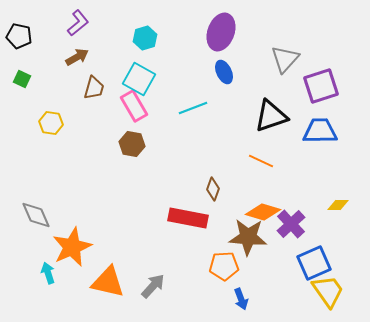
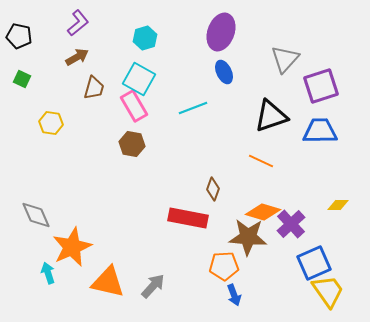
blue arrow: moved 7 px left, 4 px up
